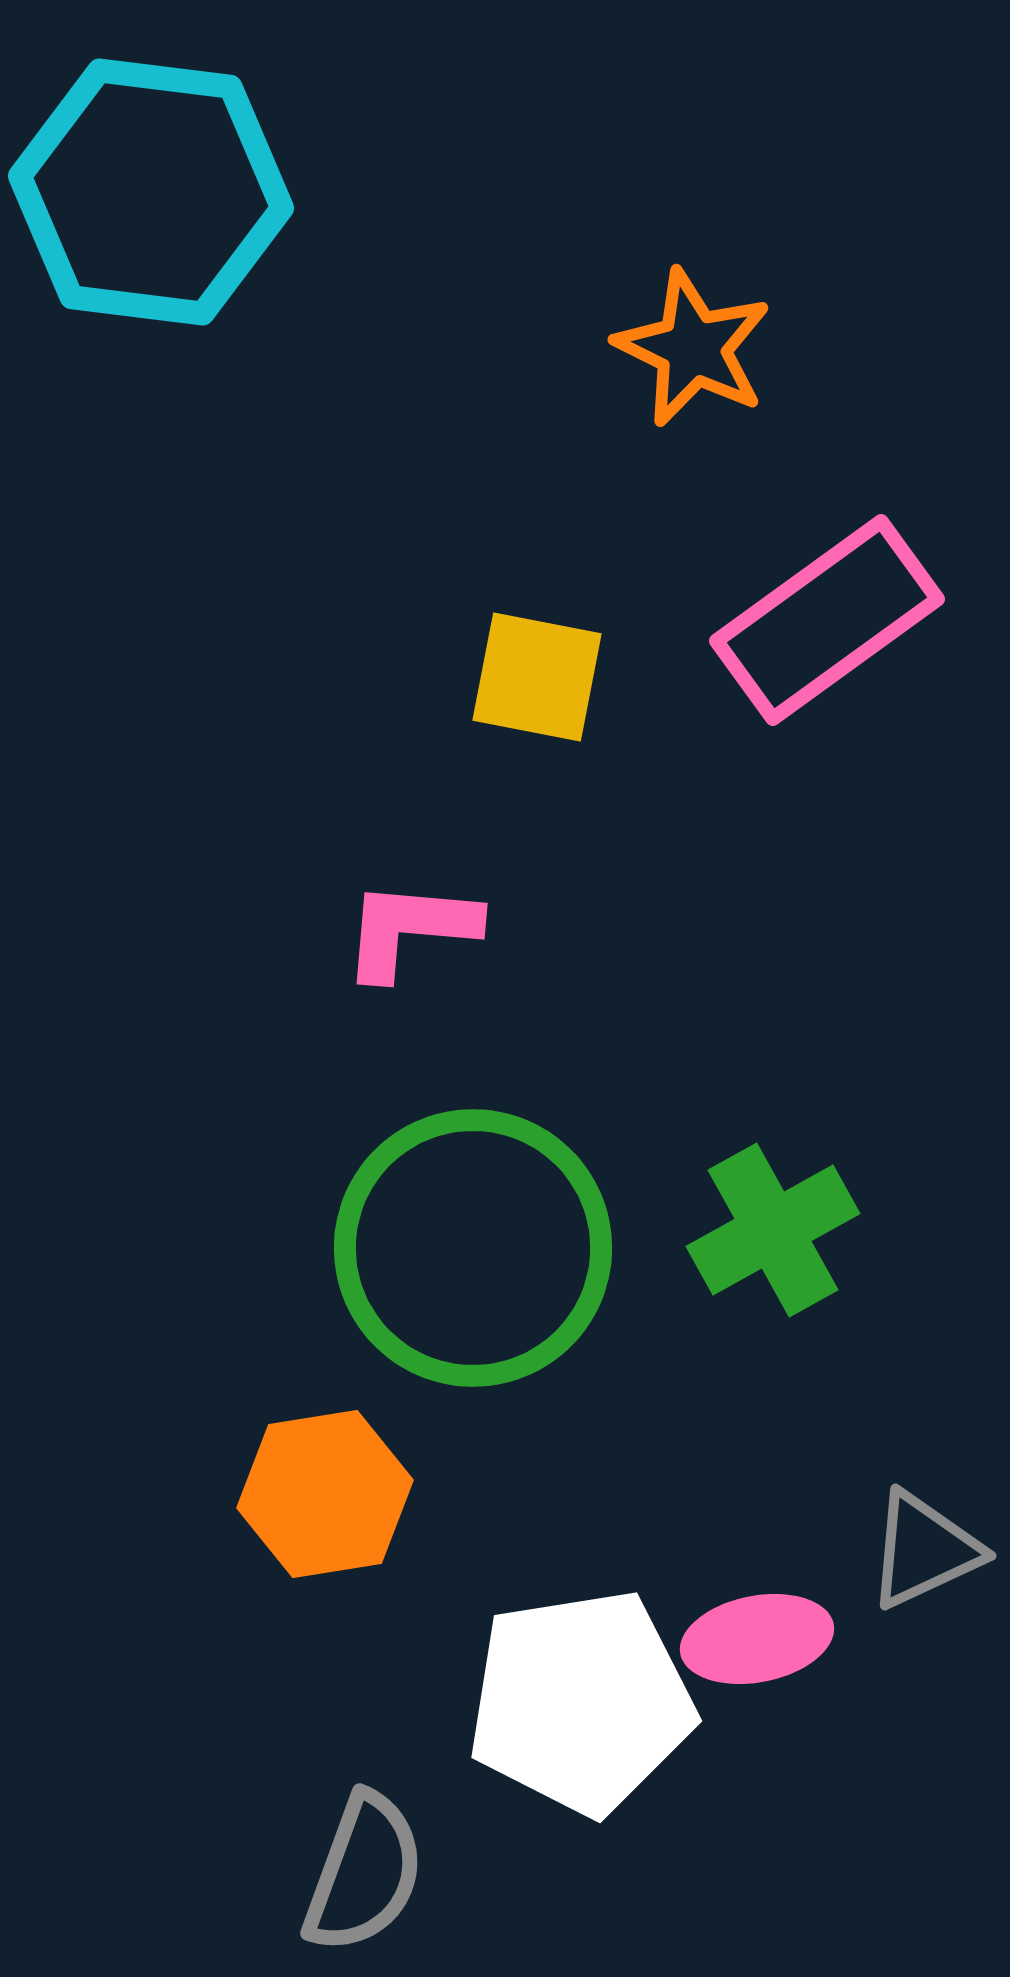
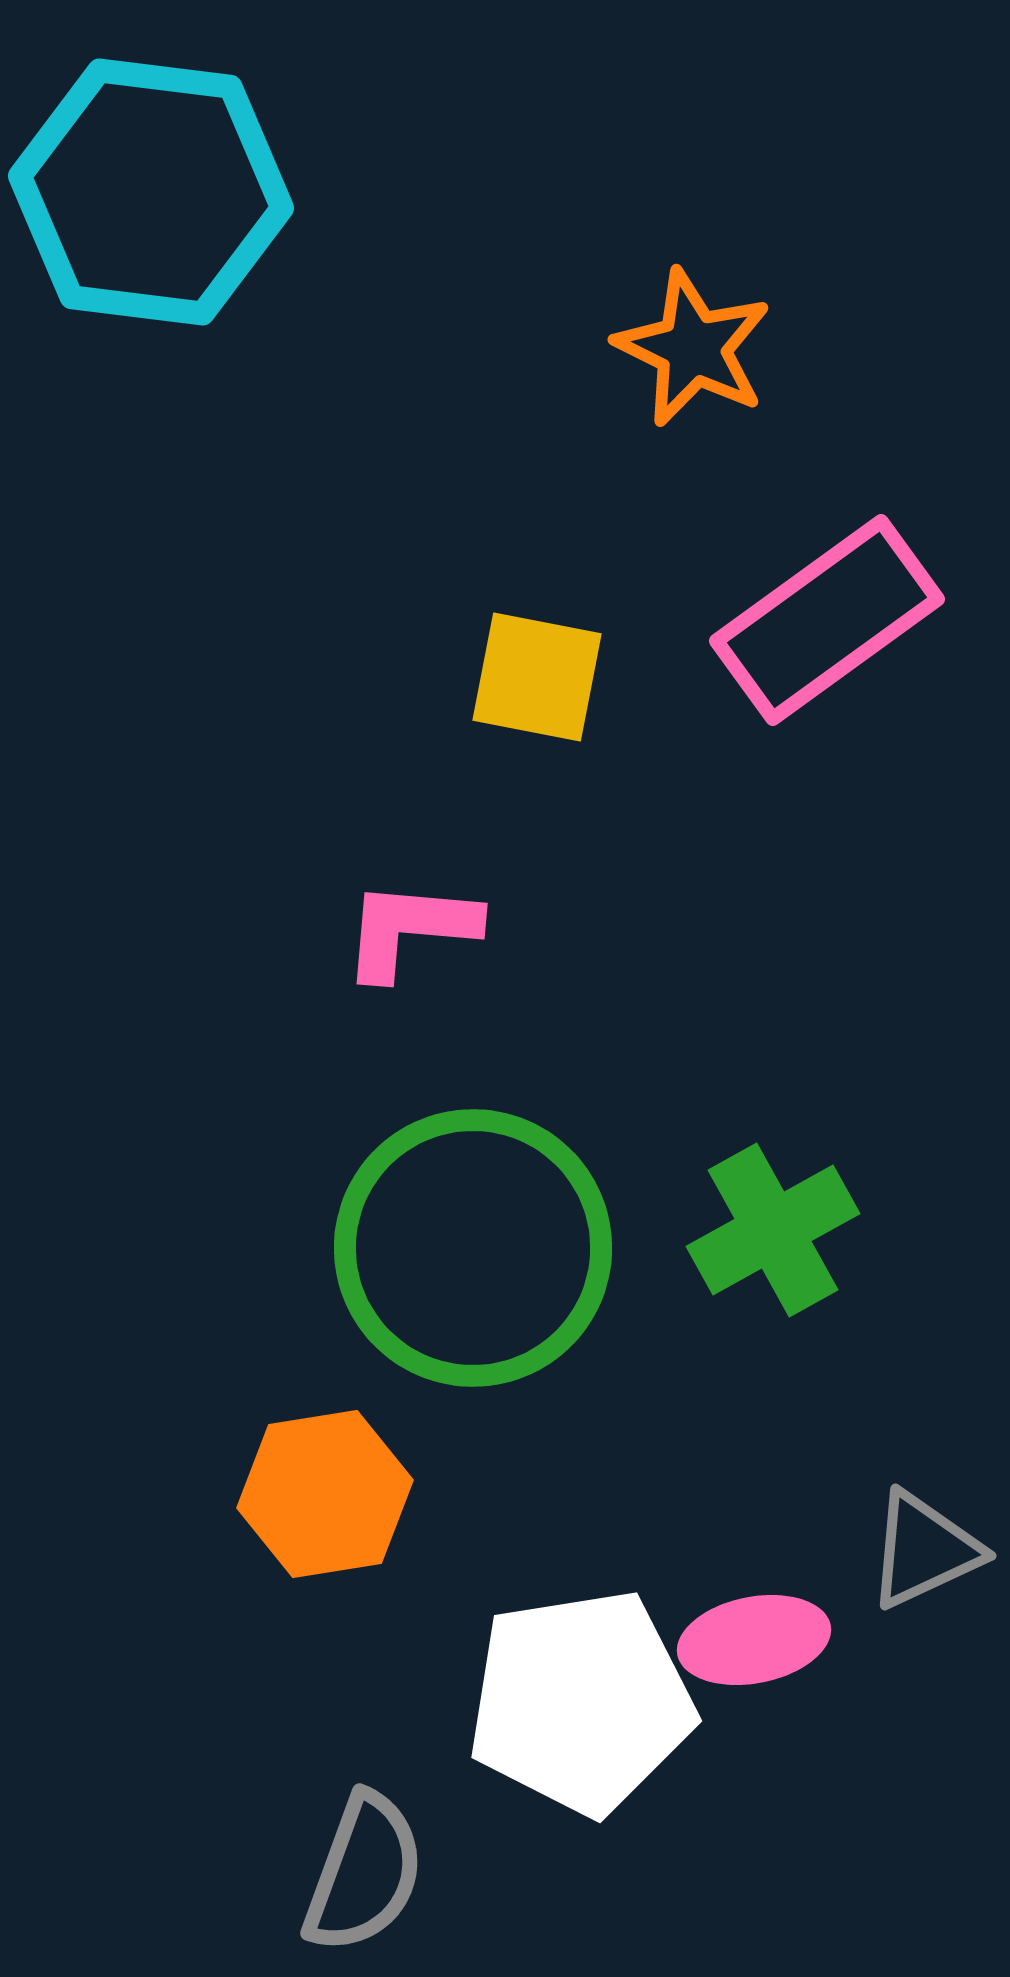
pink ellipse: moved 3 px left, 1 px down
